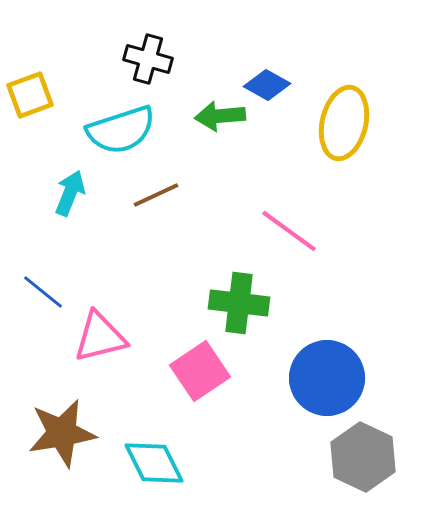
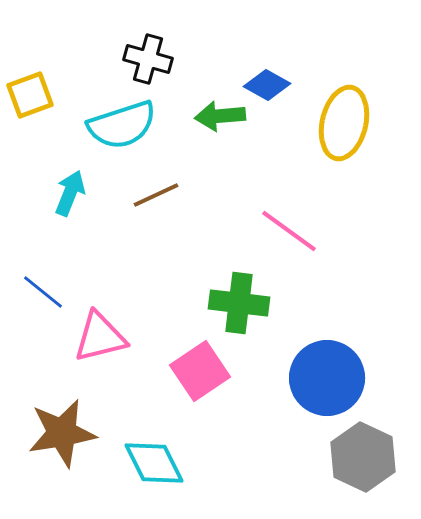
cyan semicircle: moved 1 px right, 5 px up
